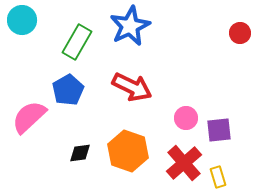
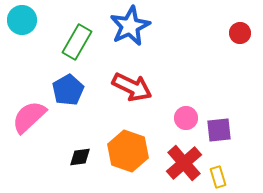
black diamond: moved 4 px down
